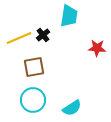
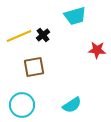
cyan trapezoid: moved 6 px right; rotated 65 degrees clockwise
yellow line: moved 2 px up
red star: moved 2 px down
cyan circle: moved 11 px left, 5 px down
cyan semicircle: moved 3 px up
